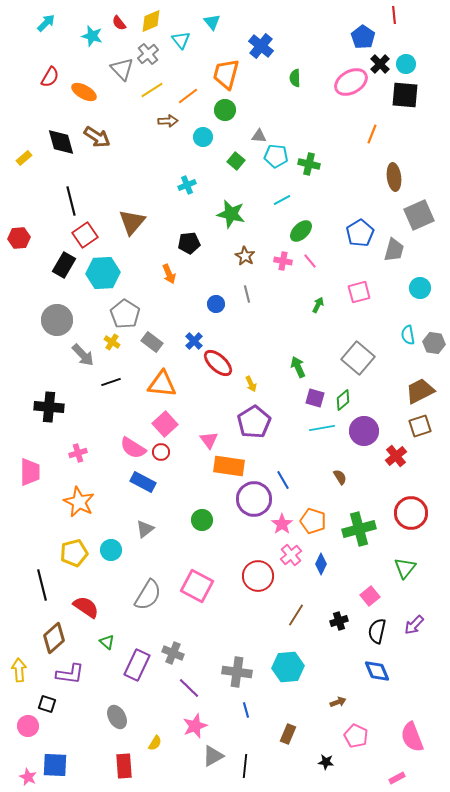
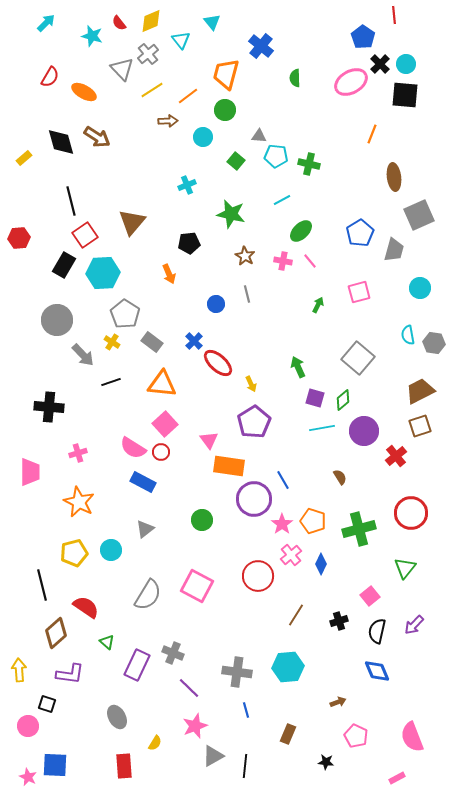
brown diamond at (54, 638): moved 2 px right, 5 px up
